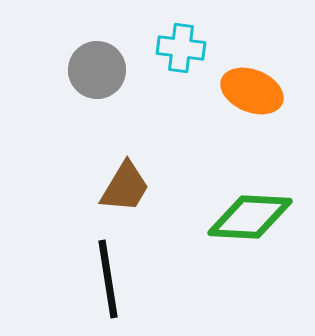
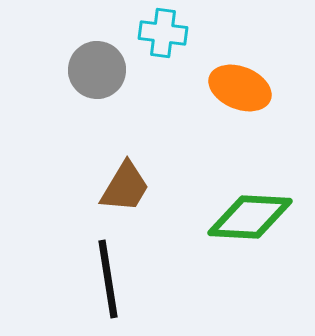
cyan cross: moved 18 px left, 15 px up
orange ellipse: moved 12 px left, 3 px up
